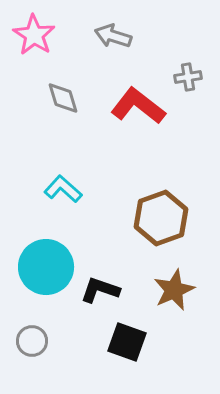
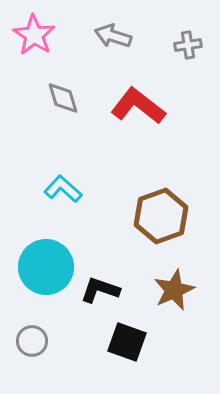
gray cross: moved 32 px up
brown hexagon: moved 2 px up
